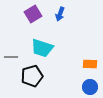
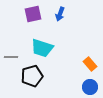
purple square: rotated 18 degrees clockwise
orange rectangle: rotated 48 degrees clockwise
